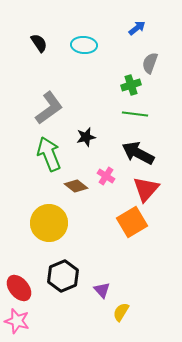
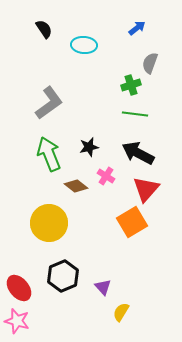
black semicircle: moved 5 px right, 14 px up
gray L-shape: moved 5 px up
black star: moved 3 px right, 10 px down
purple triangle: moved 1 px right, 3 px up
